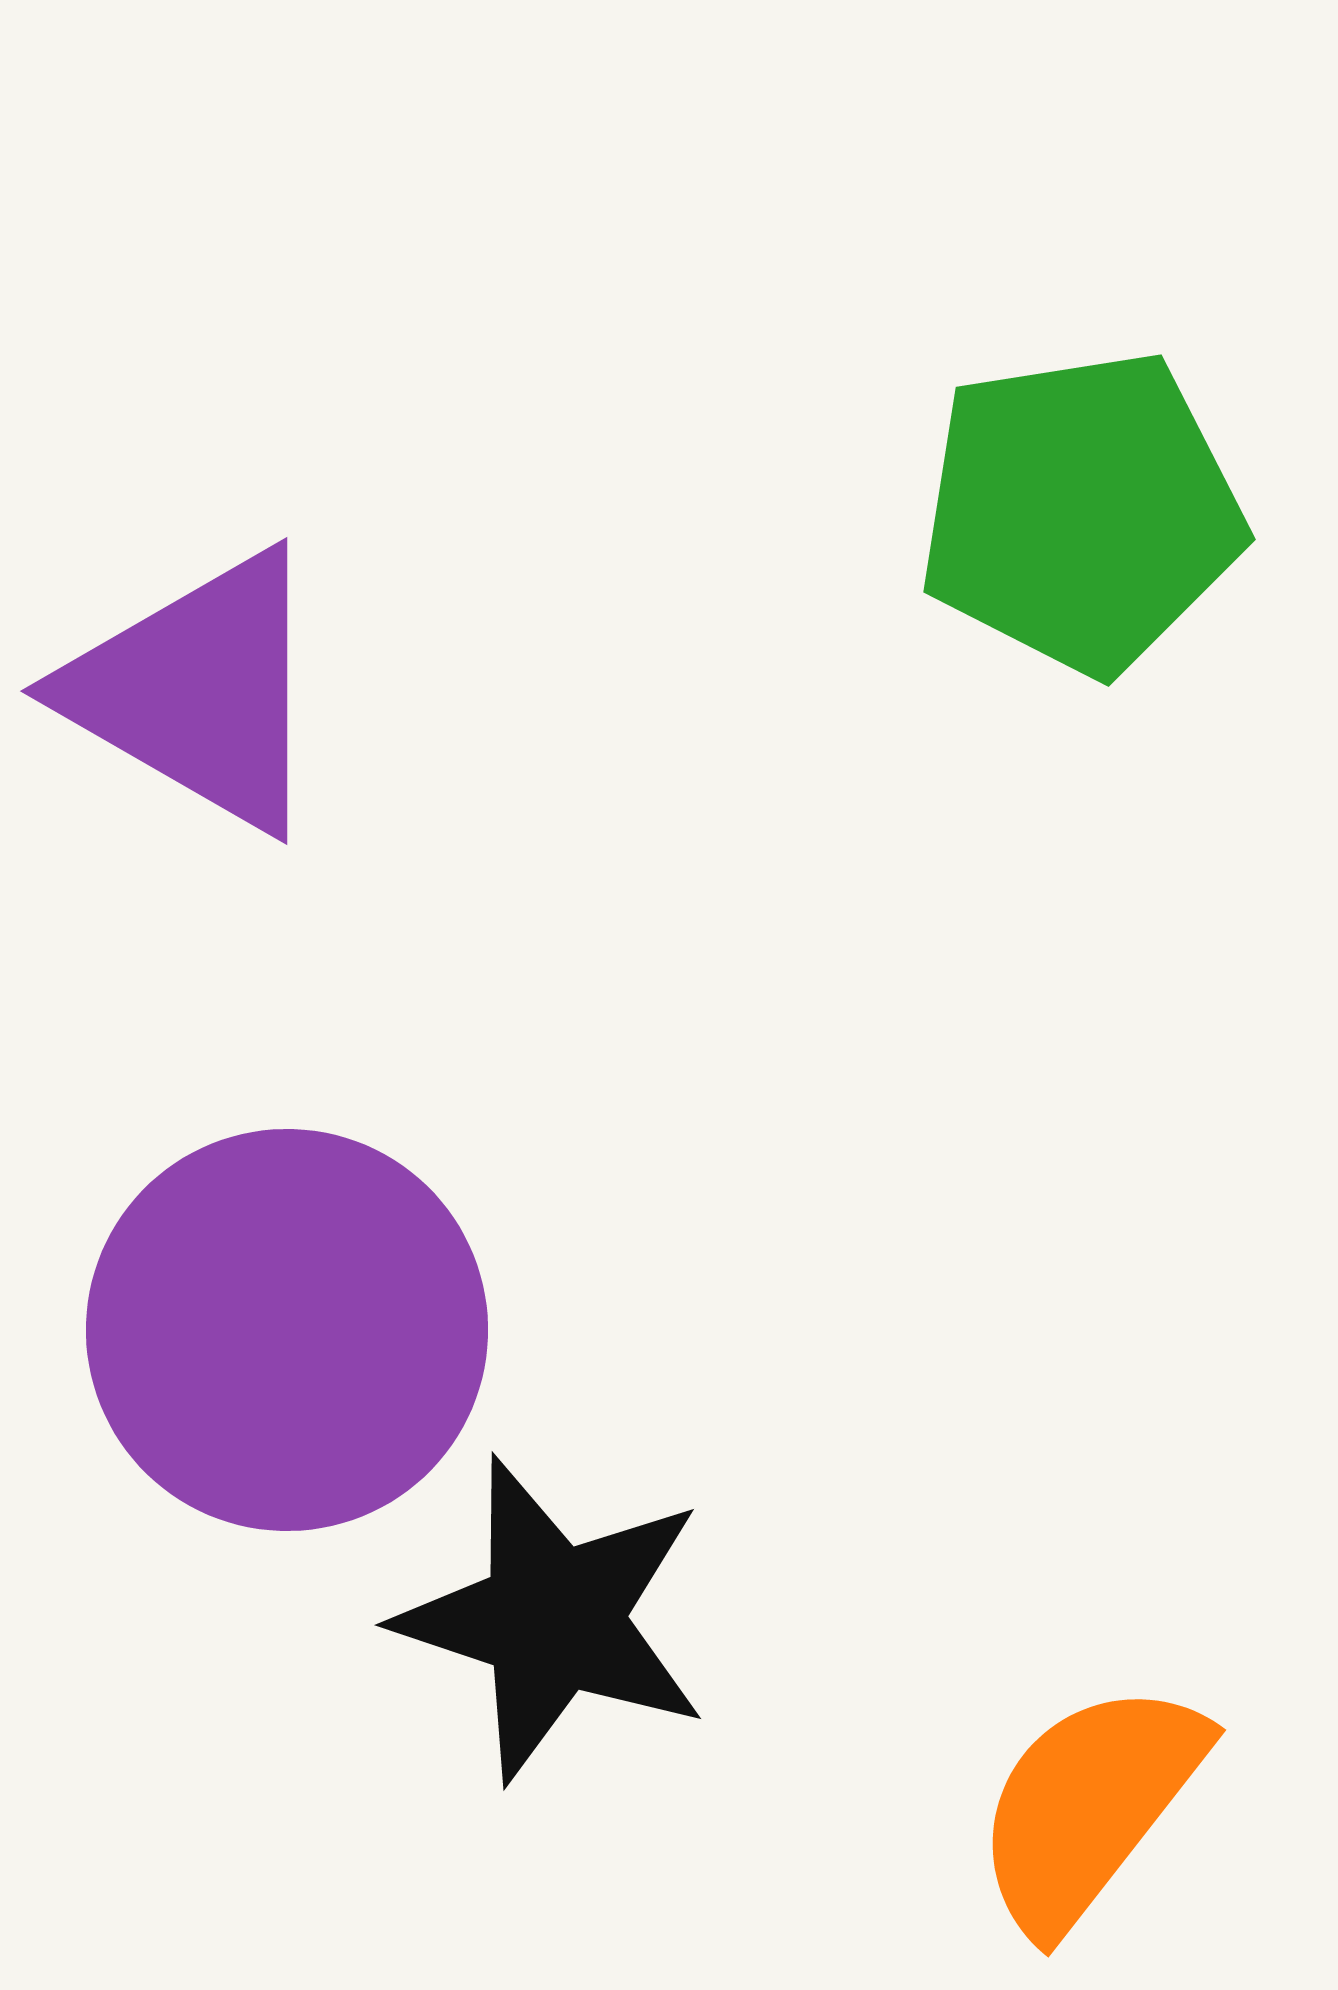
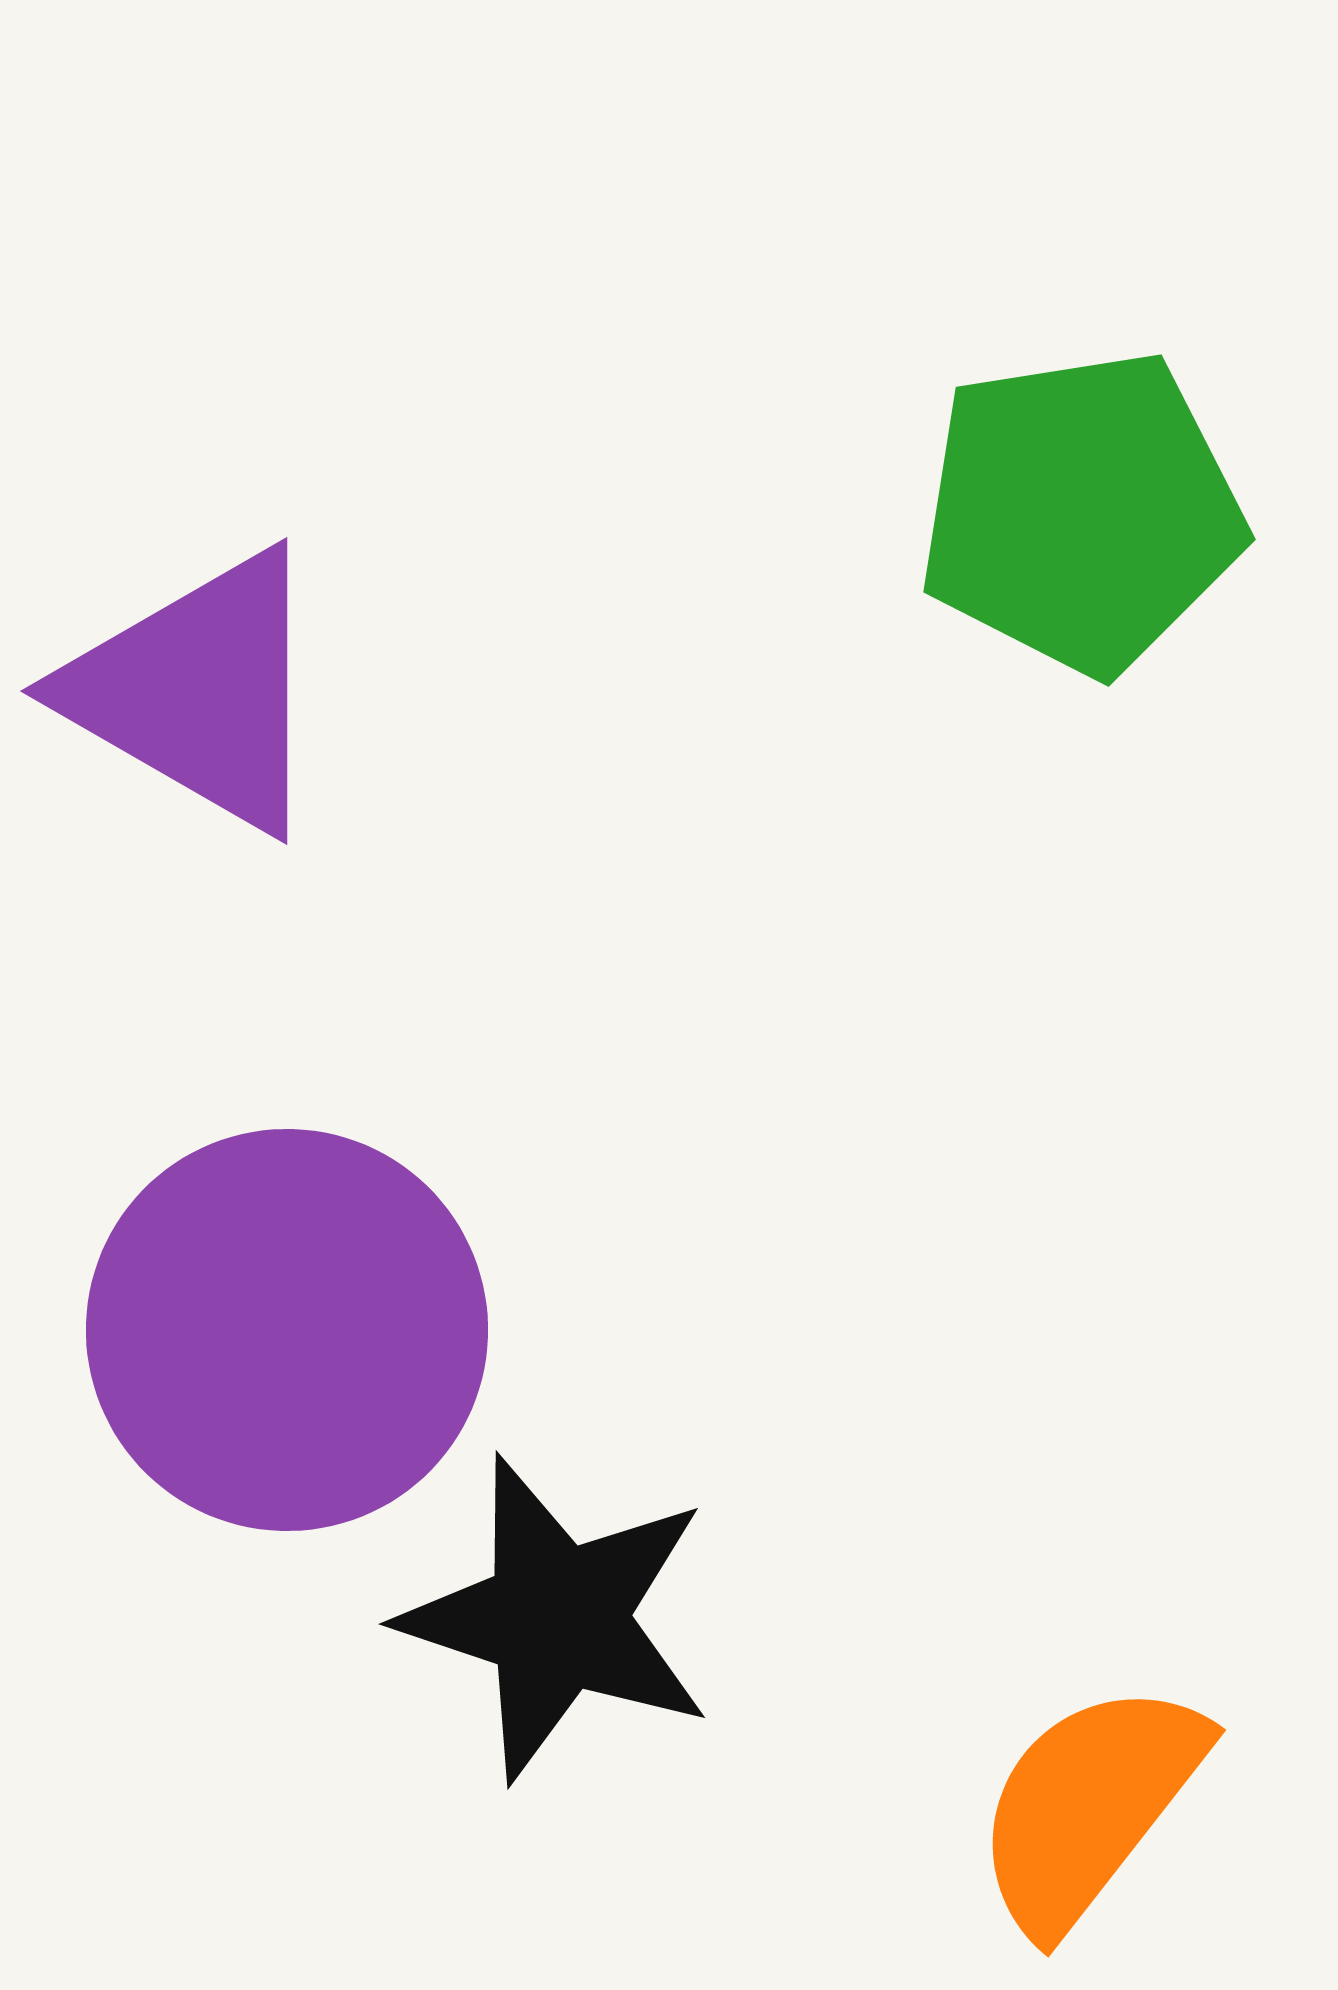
black star: moved 4 px right, 1 px up
